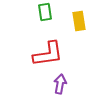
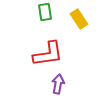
yellow rectangle: moved 2 px up; rotated 24 degrees counterclockwise
purple arrow: moved 2 px left
